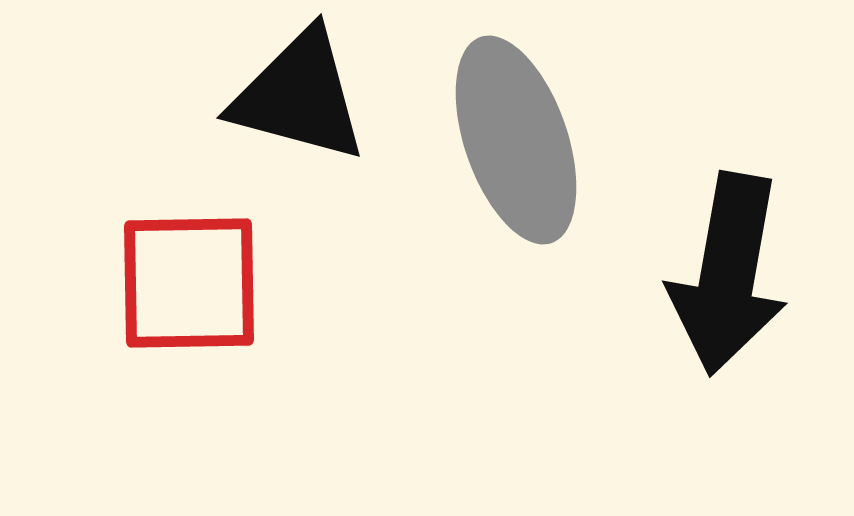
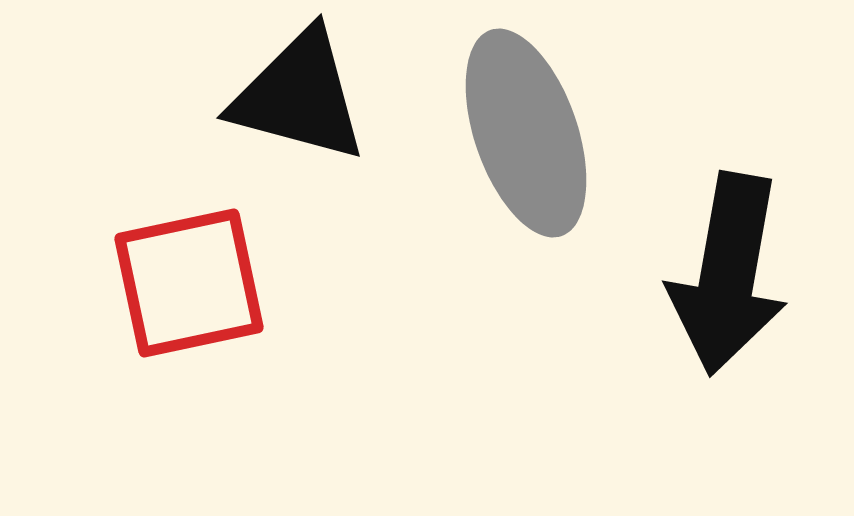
gray ellipse: moved 10 px right, 7 px up
red square: rotated 11 degrees counterclockwise
